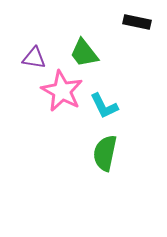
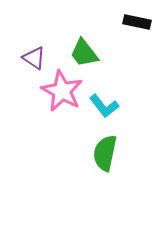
purple triangle: rotated 25 degrees clockwise
cyan L-shape: rotated 12 degrees counterclockwise
